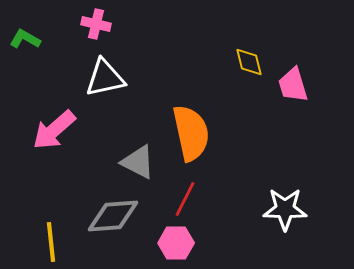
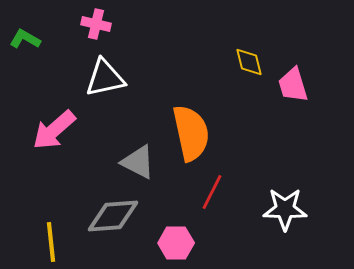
red line: moved 27 px right, 7 px up
